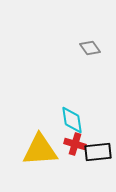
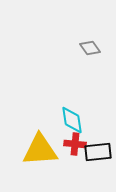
red cross: rotated 10 degrees counterclockwise
